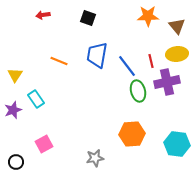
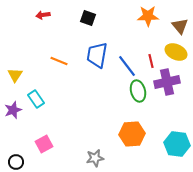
brown triangle: moved 3 px right
yellow ellipse: moved 1 px left, 2 px up; rotated 30 degrees clockwise
